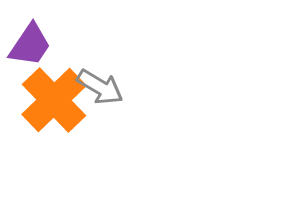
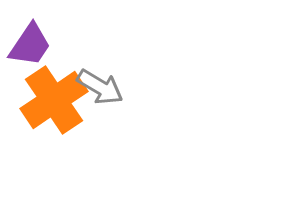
orange cross: rotated 10 degrees clockwise
